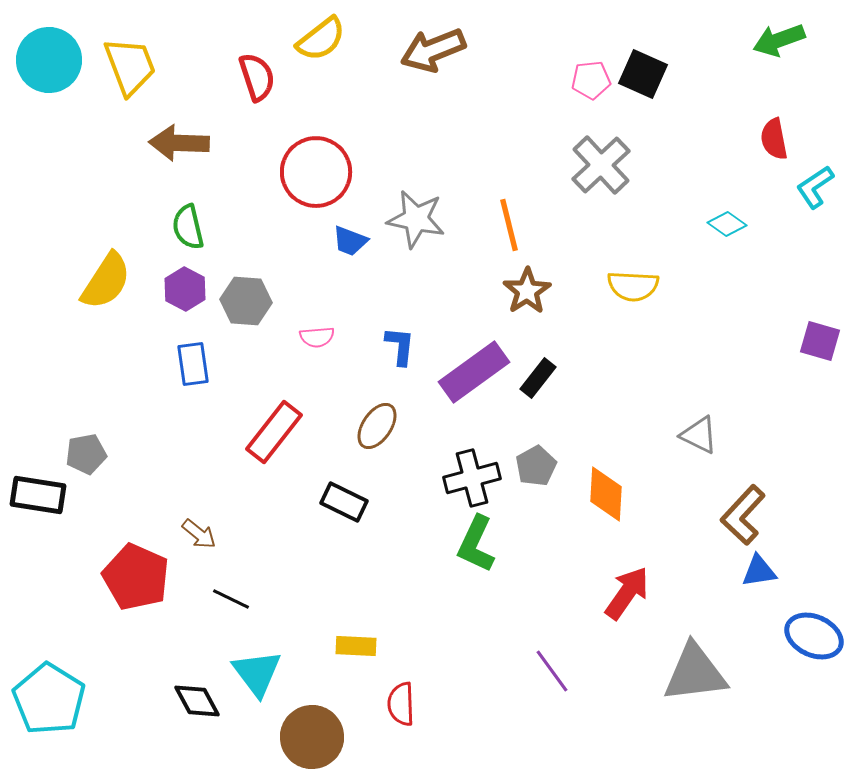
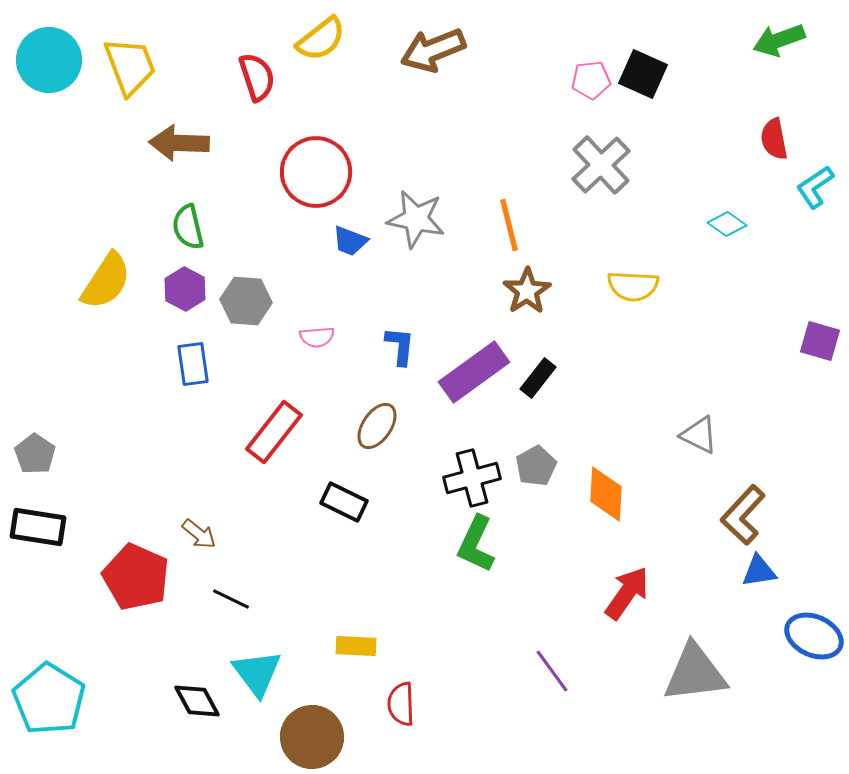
gray pentagon at (86, 454): moved 51 px left; rotated 27 degrees counterclockwise
black rectangle at (38, 495): moved 32 px down
